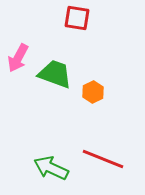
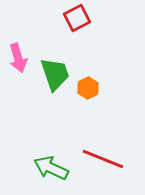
red square: rotated 36 degrees counterclockwise
pink arrow: rotated 44 degrees counterclockwise
green trapezoid: rotated 51 degrees clockwise
orange hexagon: moved 5 px left, 4 px up
